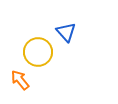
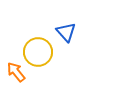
orange arrow: moved 4 px left, 8 px up
